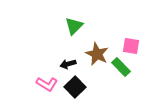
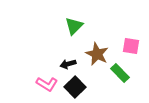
green rectangle: moved 1 px left, 6 px down
